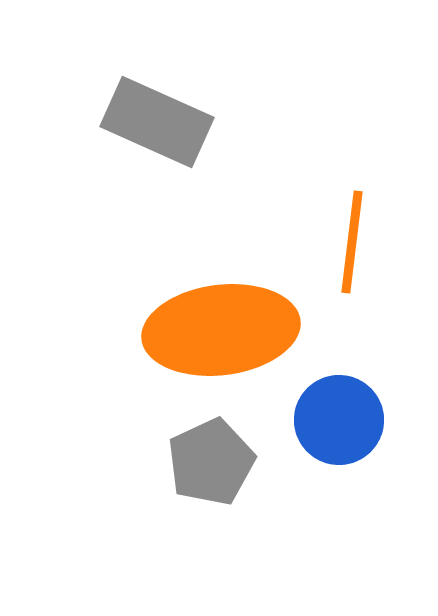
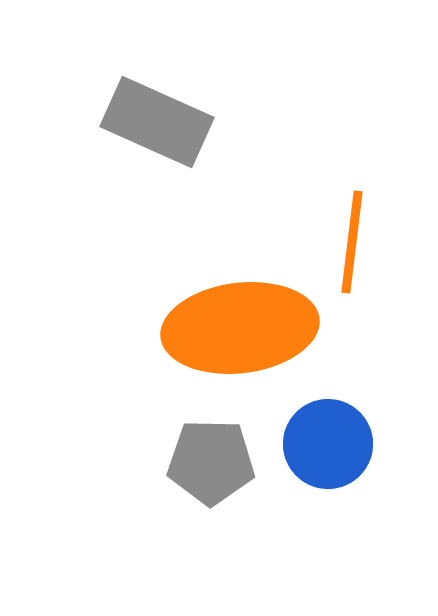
orange ellipse: moved 19 px right, 2 px up
blue circle: moved 11 px left, 24 px down
gray pentagon: rotated 26 degrees clockwise
